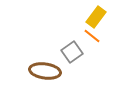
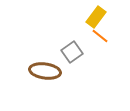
orange line: moved 8 px right
